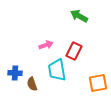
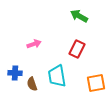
pink arrow: moved 12 px left, 1 px up
red rectangle: moved 3 px right, 2 px up
cyan trapezoid: moved 6 px down
orange square: moved 2 px left
